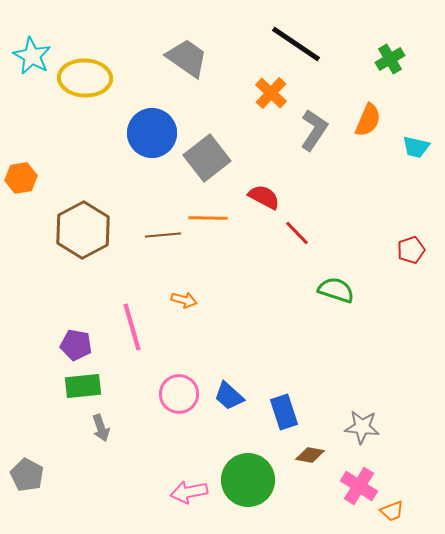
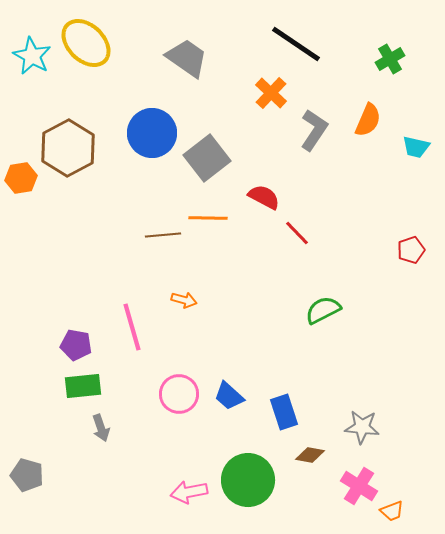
yellow ellipse: moved 1 px right, 35 px up; rotated 42 degrees clockwise
brown hexagon: moved 15 px left, 82 px up
green semicircle: moved 13 px left, 20 px down; rotated 45 degrees counterclockwise
gray pentagon: rotated 12 degrees counterclockwise
